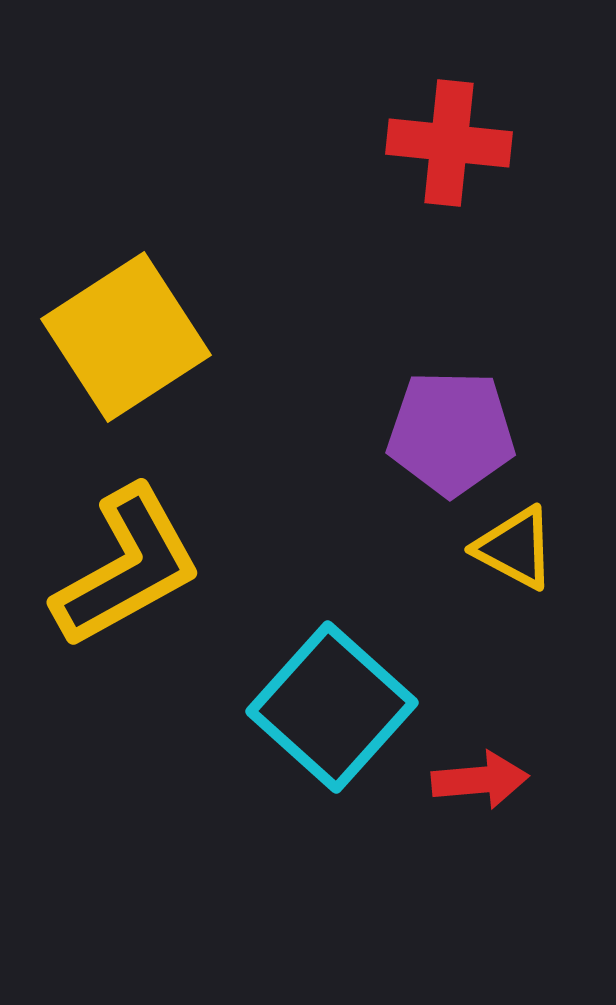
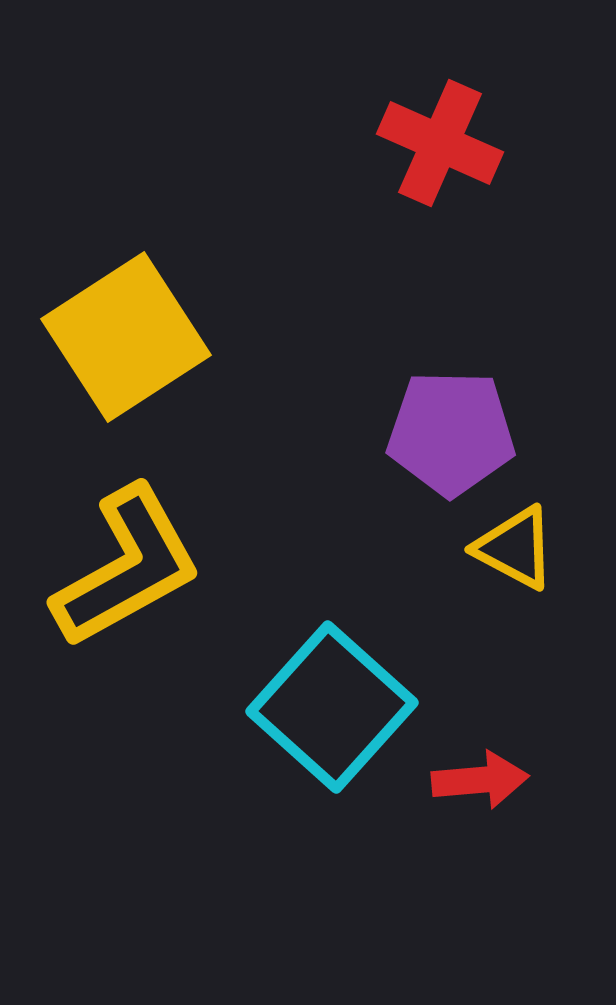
red cross: moved 9 px left; rotated 18 degrees clockwise
